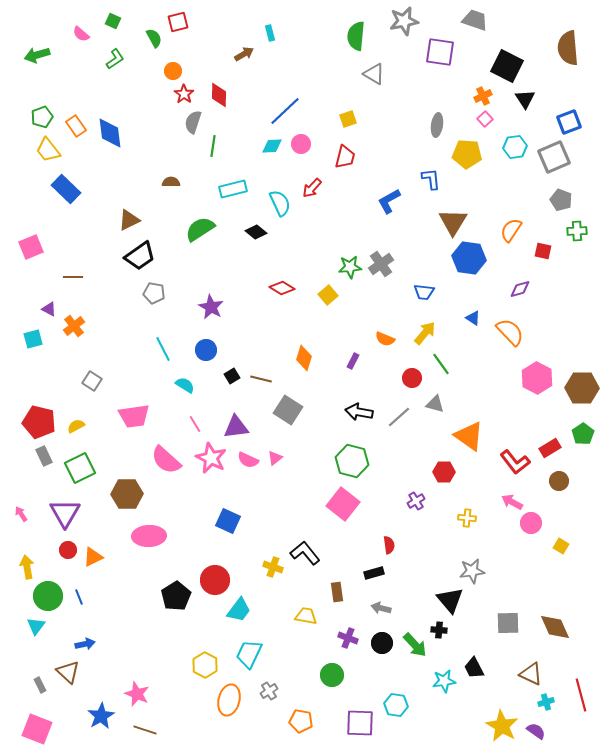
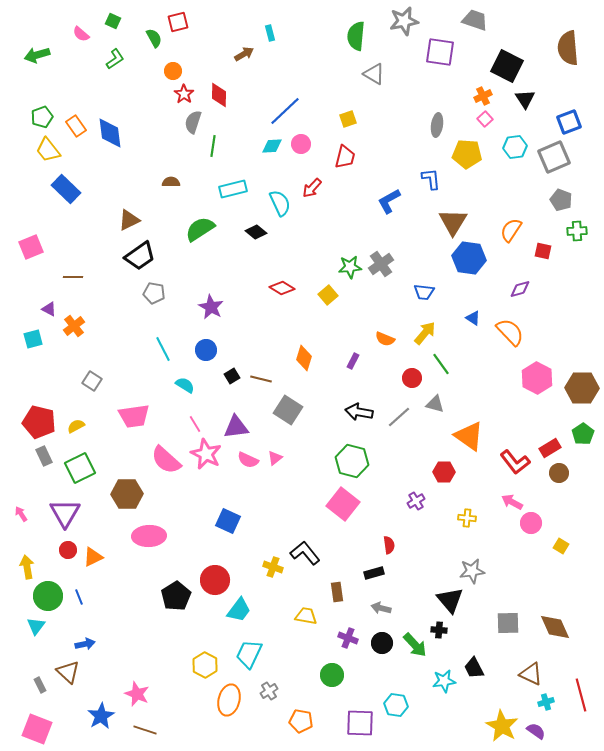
pink star at (211, 458): moved 5 px left, 4 px up
brown circle at (559, 481): moved 8 px up
